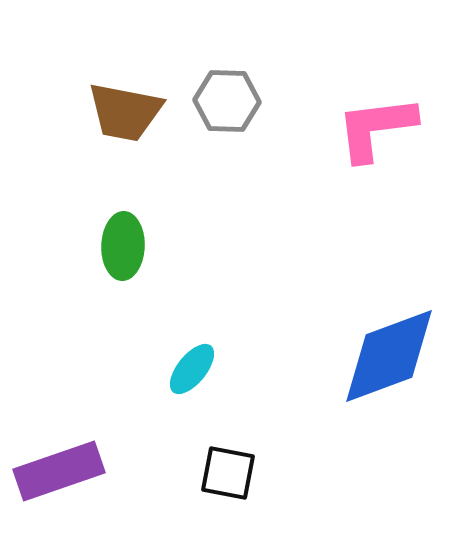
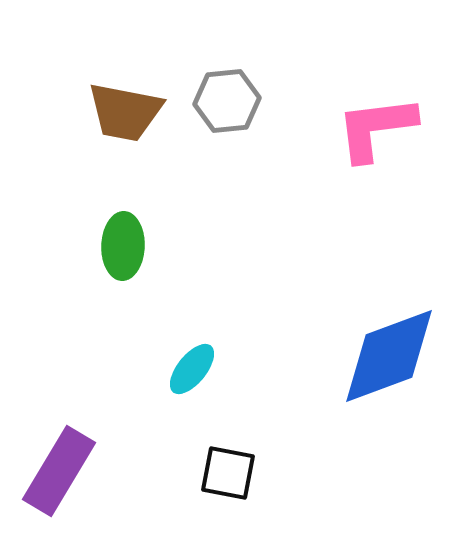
gray hexagon: rotated 8 degrees counterclockwise
purple rectangle: rotated 40 degrees counterclockwise
